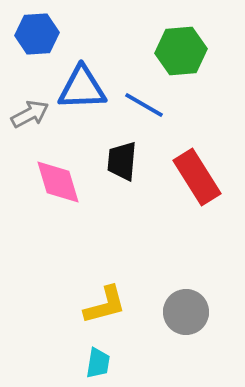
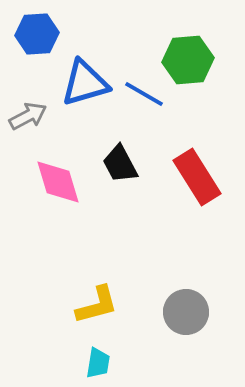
green hexagon: moved 7 px right, 9 px down
blue triangle: moved 3 px right, 5 px up; rotated 14 degrees counterclockwise
blue line: moved 11 px up
gray arrow: moved 2 px left, 2 px down
black trapezoid: moved 2 px left, 3 px down; rotated 33 degrees counterclockwise
yellow L-shape: moved 8 px left
